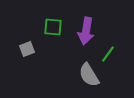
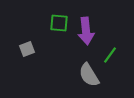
green square: moved 6 px right, 4 px up
purple arrow: rotated 16 degrees counterclockwise
green line: moved 2 px right, 1 px down
